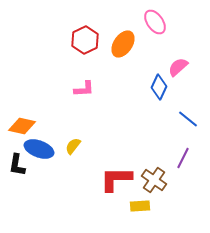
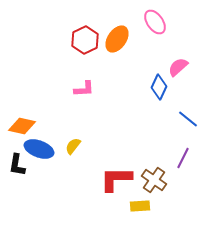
orange ellipse: moved 6 px left, 5 px up
